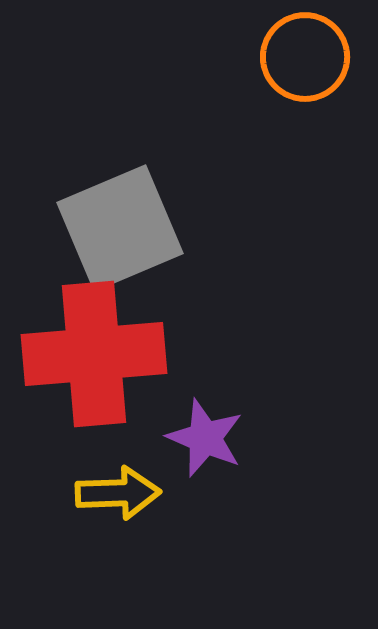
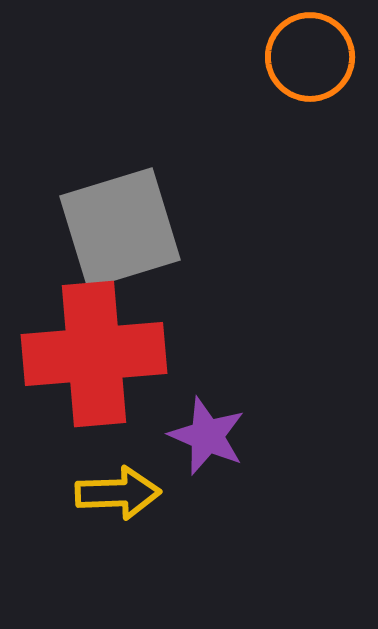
orange circle: moved 5 px right
gray square: rotated 6 degrees clockwise
purple star: moved 2 px right, 2 px up
